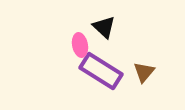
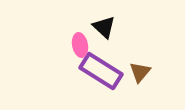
brown triangle: moved 4 px left
